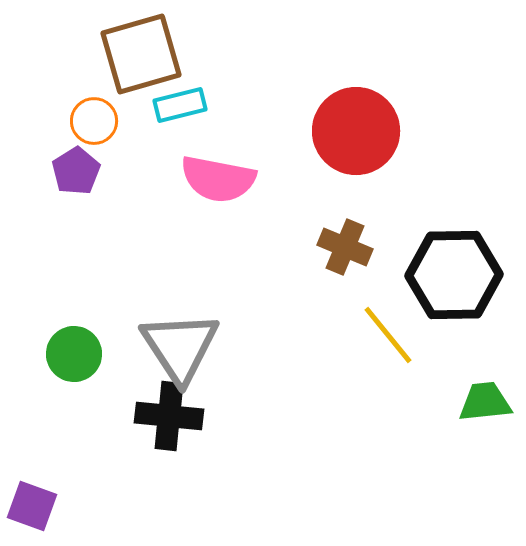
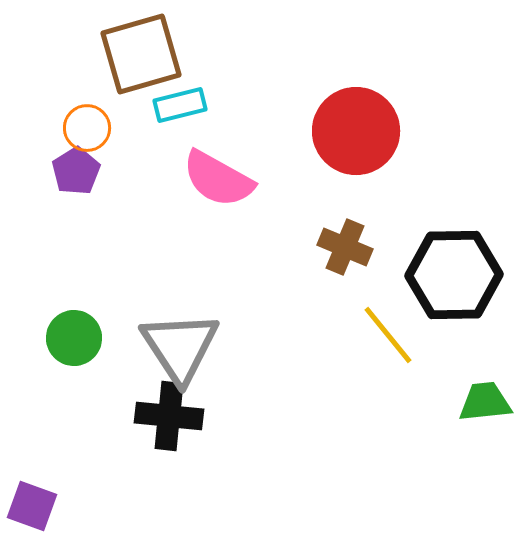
orange circle: moved 7 px left, 7 px down
pink semicircle: rotated 18 degrees clockwise
green circle: moved 16 px up
